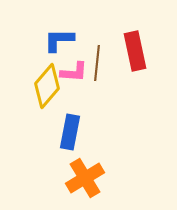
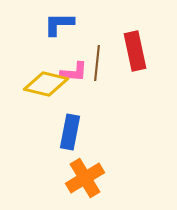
blue L-shape: moved 16 px up
yellow diamond: moved 1 px left, 2 px up; rotated 63 degrees clockwise
